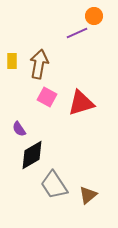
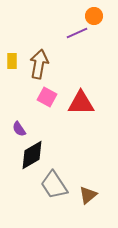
red triangle: rotated 16 degrees clockwise
